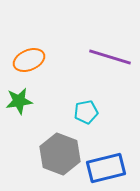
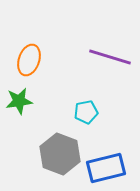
orange ellipse: rotated 48 degrees counterclockwise
